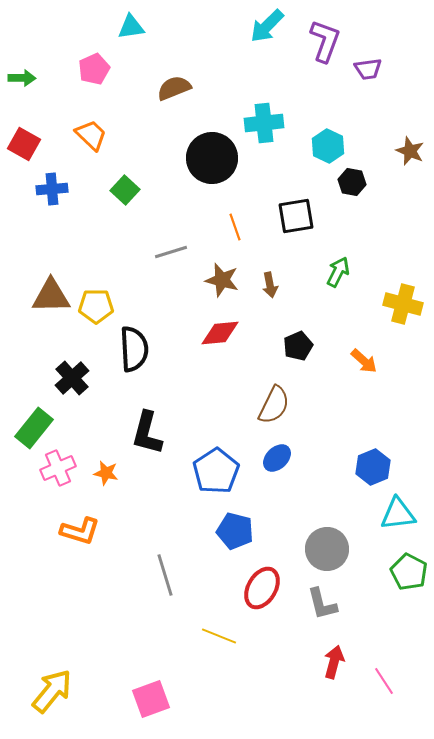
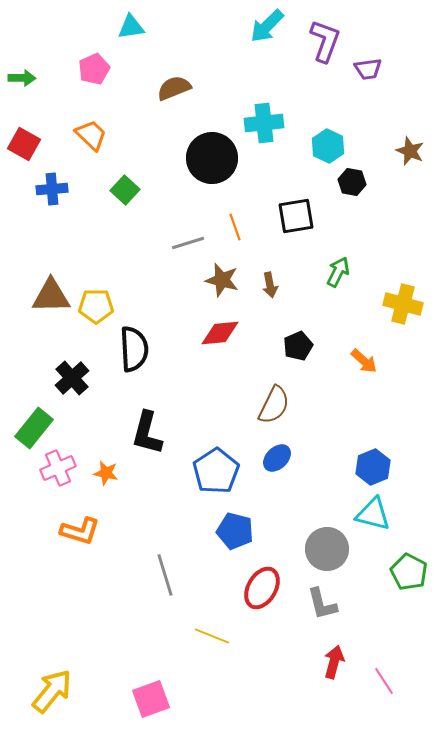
gray line at (171, 252): moved 17 px right, 9 px up
cyan triangle at (398, 514): moved 25 px left; rotated 21 degrees clockwise
yellow line at (219, 636): moved 7 px left
